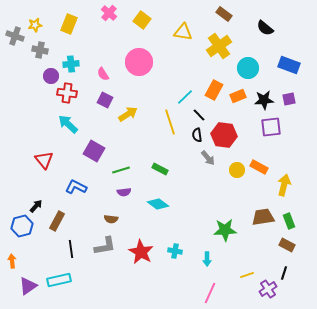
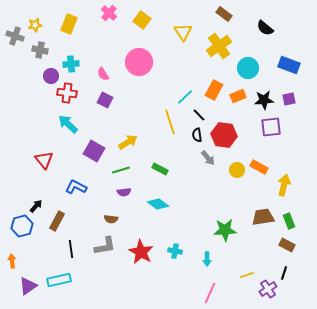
yellow triangle at (183, 32): rotated 48 degrees clockwise
yellow arrow at (128, 114): moved 28 px down
